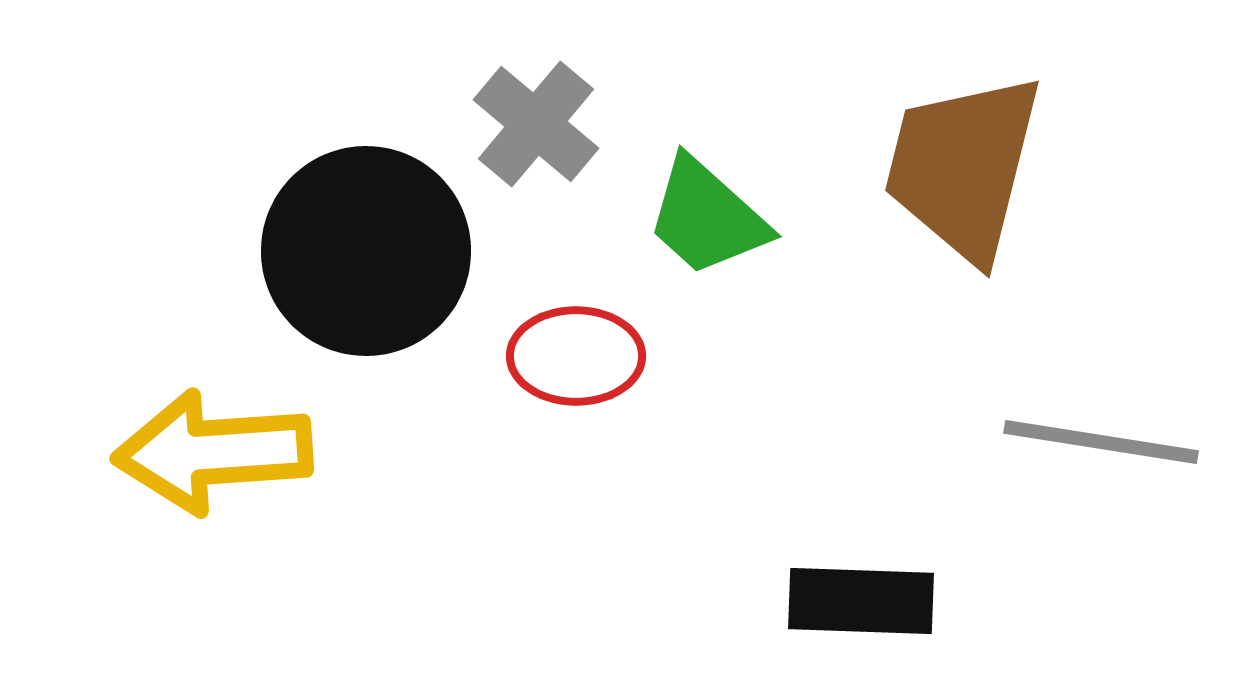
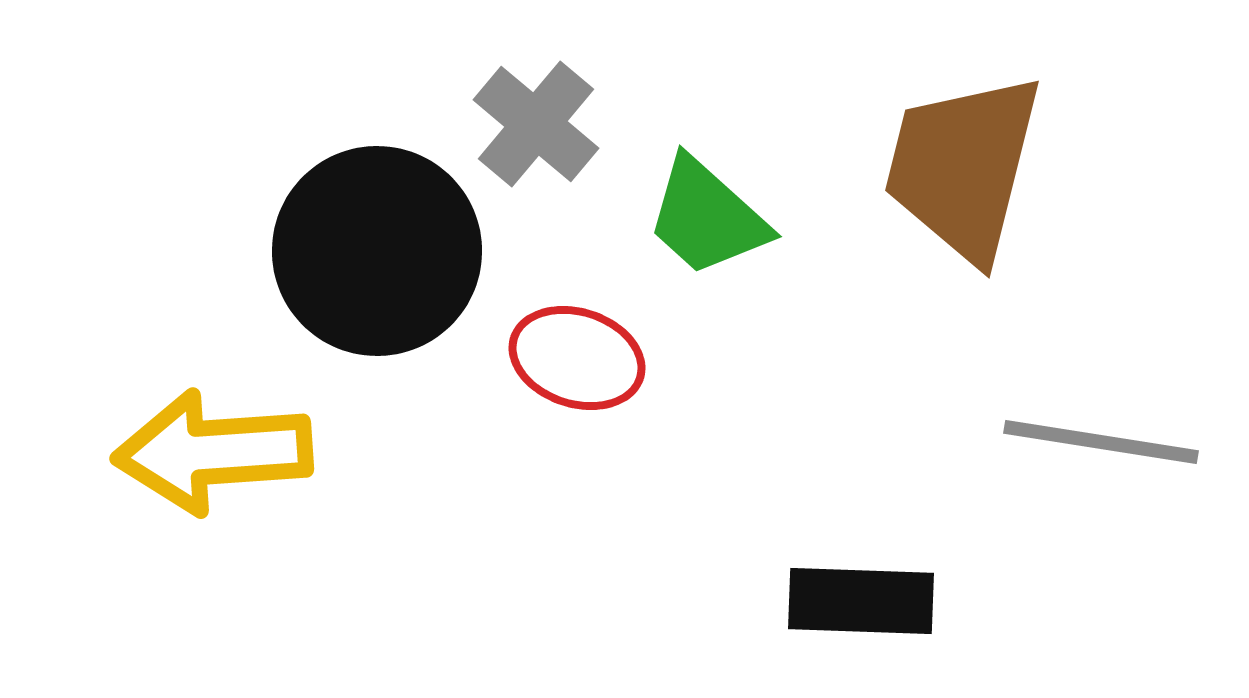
black circle: moved 11 px right
red ellipse: moved 1 px right, 2 px down; rotated 18 degrees clockwise
